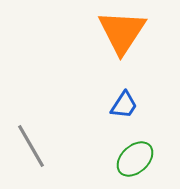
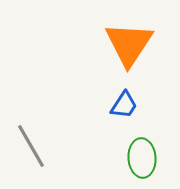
orange triangle: moved 7 px right, 12 px down
green ellipse: moved 7 px right, 1 px up; rotated 51 degrees counterclockwise
